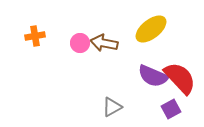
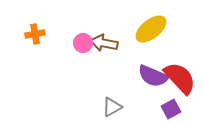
orange cross: moved 2 px up
pink circle: moved 3 px right
